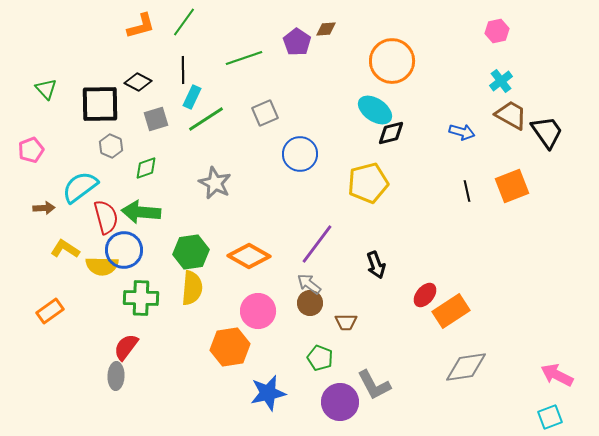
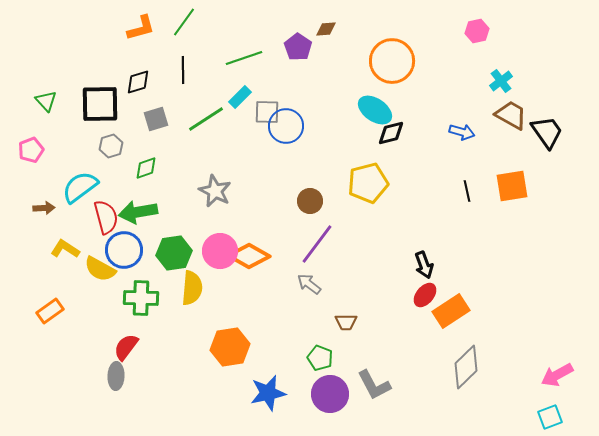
orange L-shape at (141, 26): moved 2 px down
pink hexagon at (497, 31): moved 20 px left
purple pentagon at (297, 42): moved 1 px right, 5 px down
black diamond at (138, 82): rotated 44 degrees counterclockwise
green triangle at (46, 89): moved 12 px down
cyan rectangle at (192, 97): moved 48 px right; rotated 20 degrees clockwise
gray square at (265, 113): moved 2 px right, 1 px up; rotated 24 degrees clockwise
gray hexagon at (111, 146): rotated 20 degrees clockwise
blue circle at (300, 154): moved 14 px left, 28 px up
gray star at (215, 183): moved 8 px down
orange square at (512, 186): rotated 12 degrees clockwise
green arrow at (141, 212): moved 3 px left; rotated 15 degrees counterclockwise
green hexagon at (191, 252): moved 17 px left, 1 px down
black arrow at (376, 265): moved 48 px right
yellow semicircle at (102, 266): moved 2 px left, 3 px down; rotated 28 degrees clockwise
brown circle at (310, 303): moved 102 px up
pink circle at (258, 311): moved 38 px left, 60 px up
gray diamond at (466, 367): rotated 36 degrees counterclockwise
pink arrow at (557, 375): rotated 56 degrees counterclockwise
purple circle at (340, 402): moved 10 px left, 8 px up
